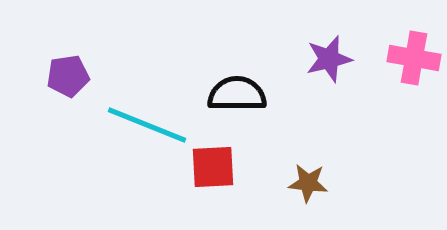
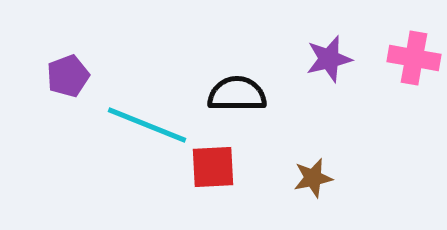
purple pentagon: rotated 12 degrees counterclockwise
brown star: moved 5 px right, 5 px up; rotated 18 degrees counterclockwise
